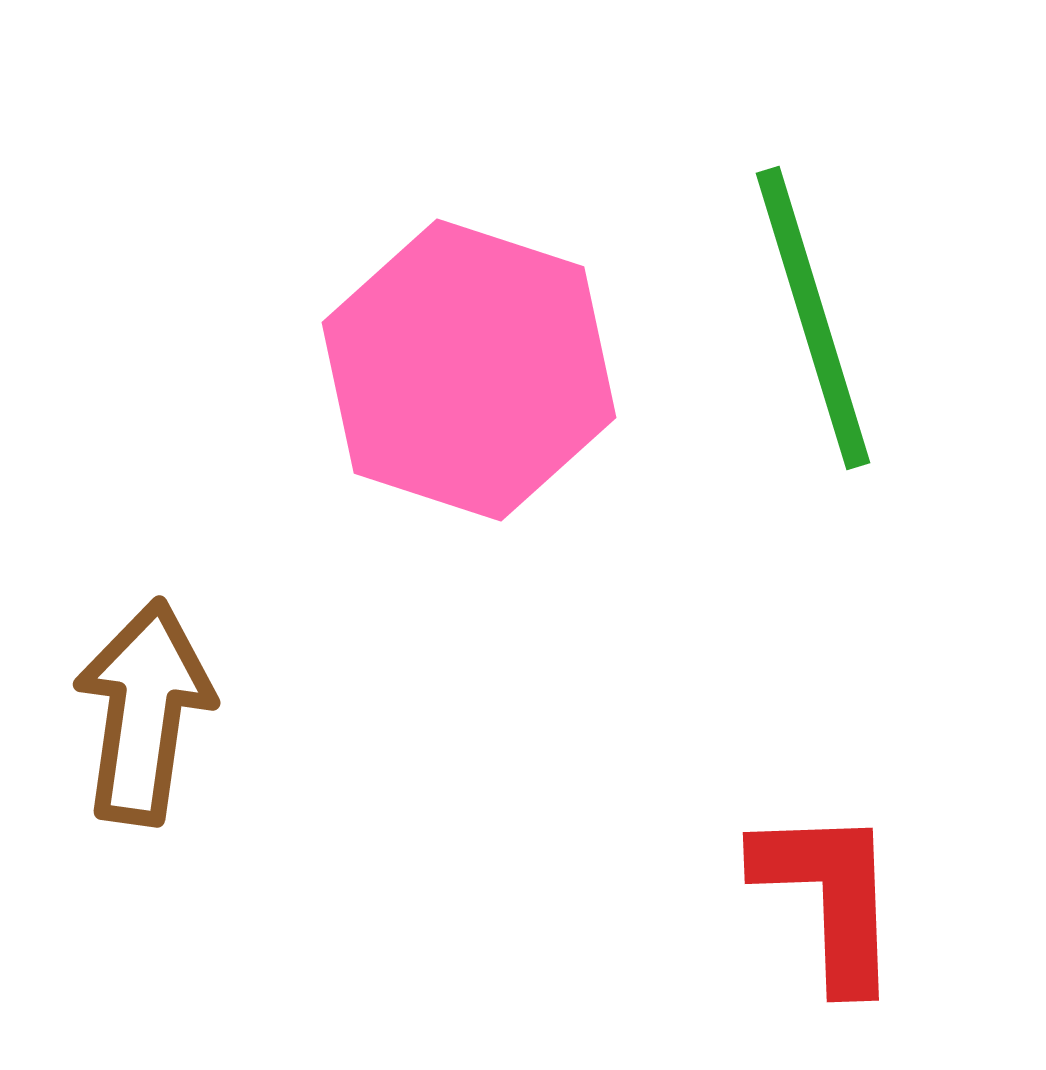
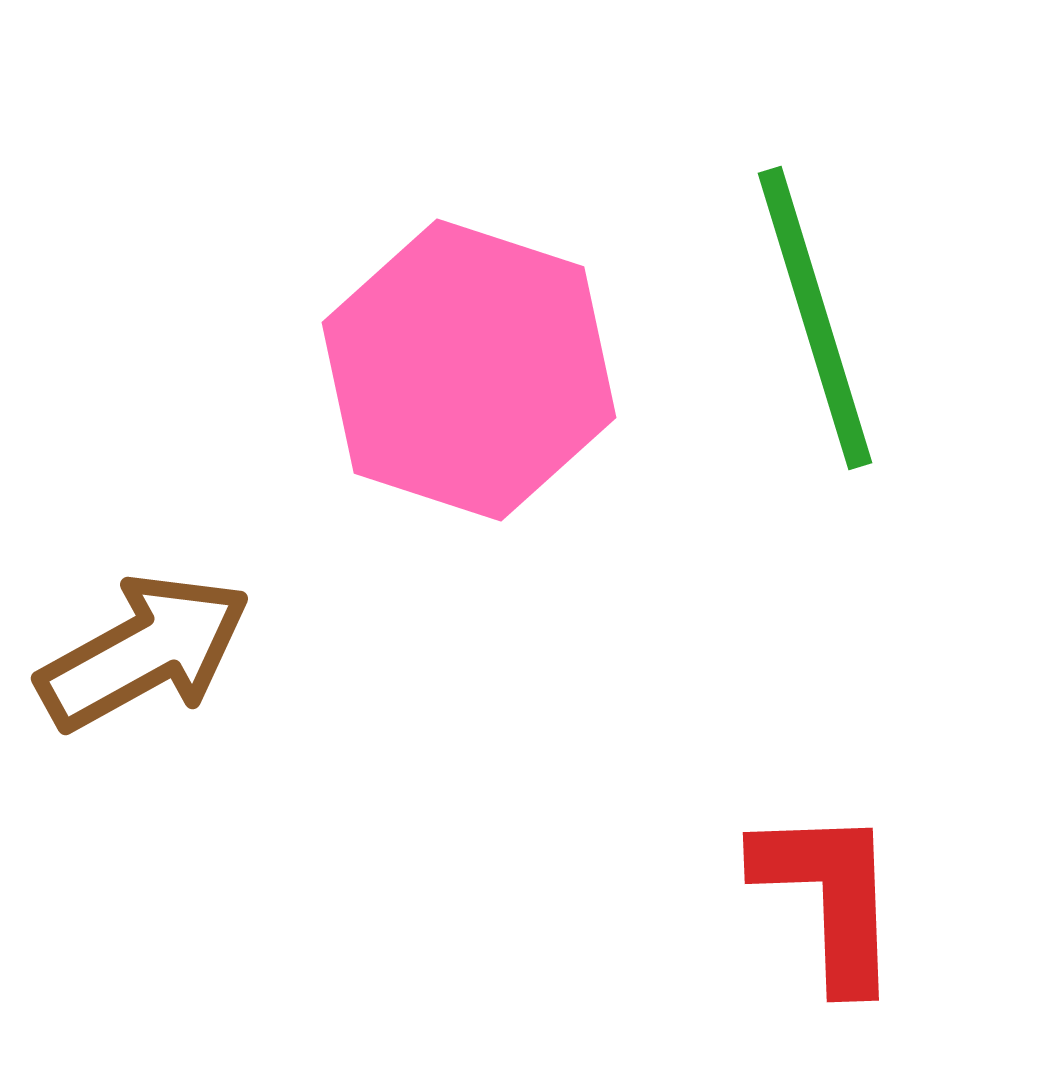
green line: moved 2 px right
brown arrow: moved 60 px up; rotated 53 degrees clockwise
